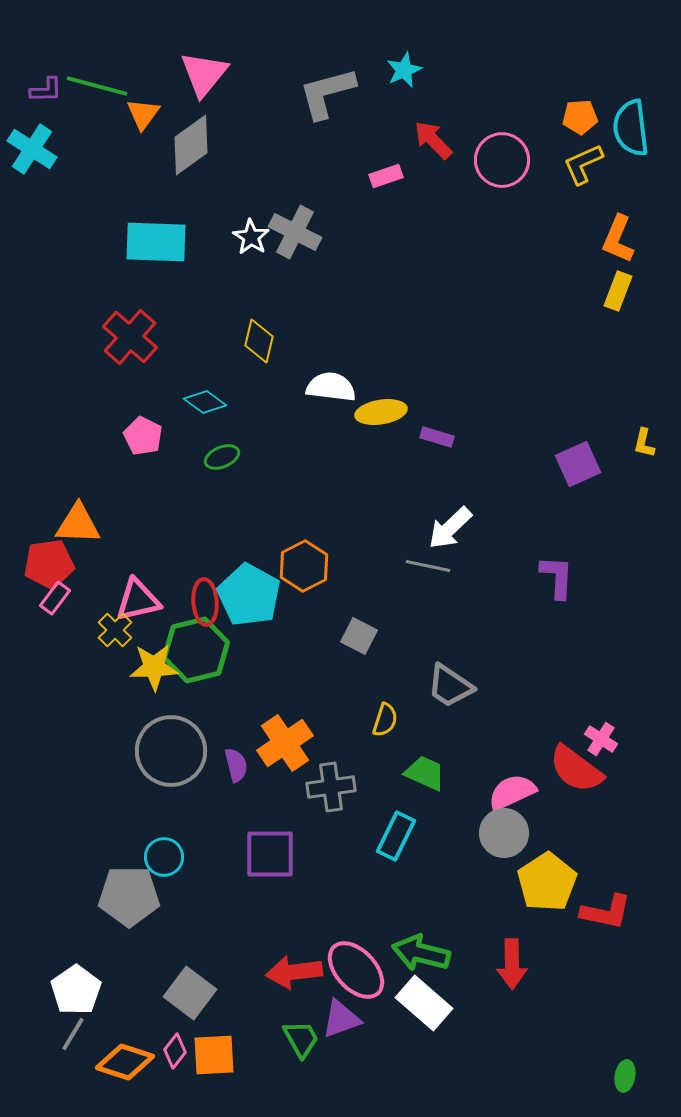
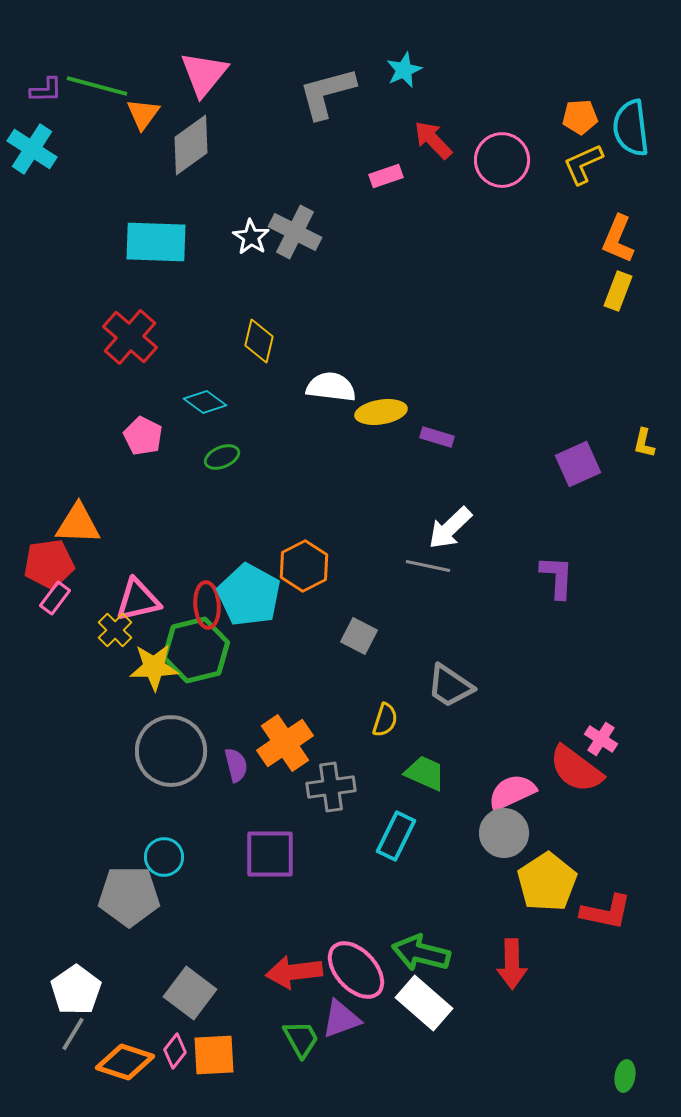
red ellipse at (205, 602): moved 2 px right, 3 px down
